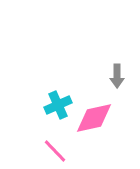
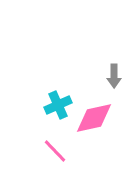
gray arrow: moved 3 px left
